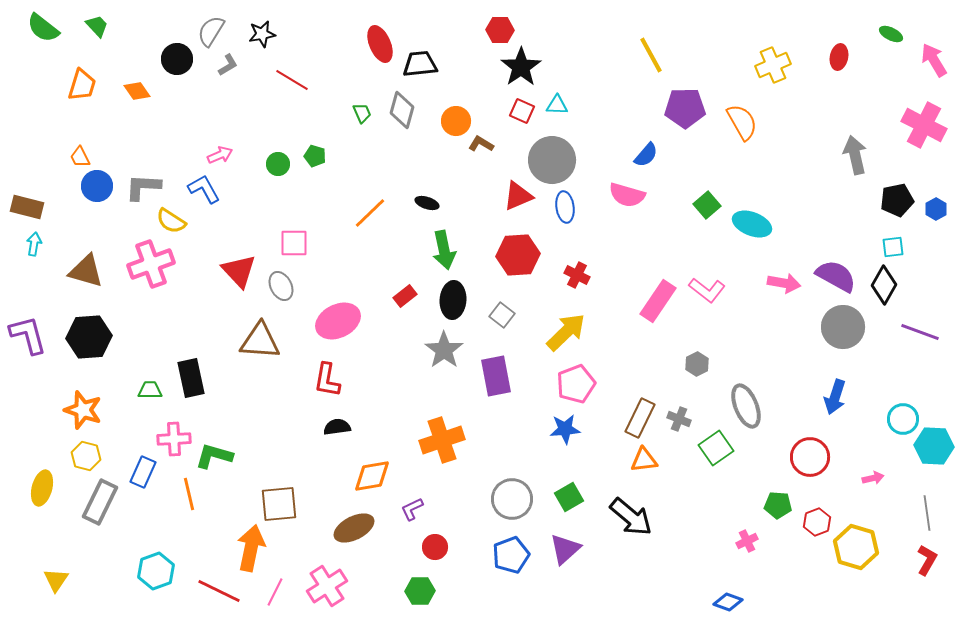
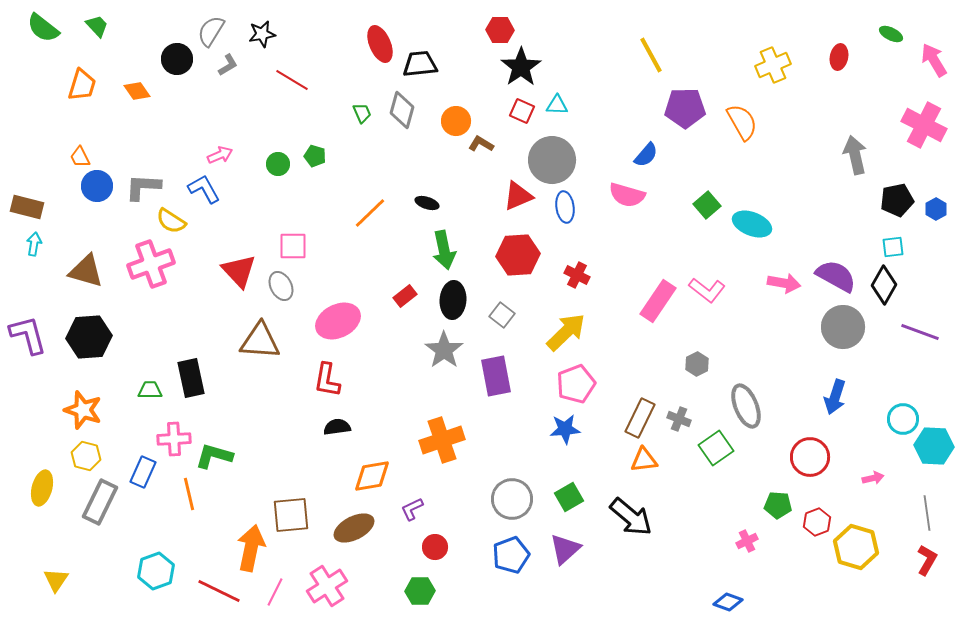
pink square at (294, 243): moved 1 px left, 3 px down
brown square at (279, 504): moved 12 px right, 11 px down
